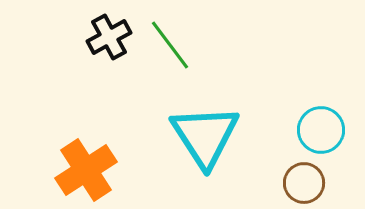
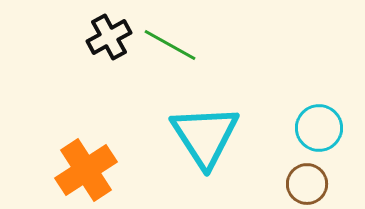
green line: rotated 24 degrees counterclockwise
cyan circle: moved 2 px left, 2 px up
brown circle: moved 3 px right, 1 px down
